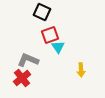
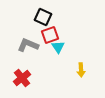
black square: moved 1 px right, 5 px down
gray L-shape: moved 15 px up
